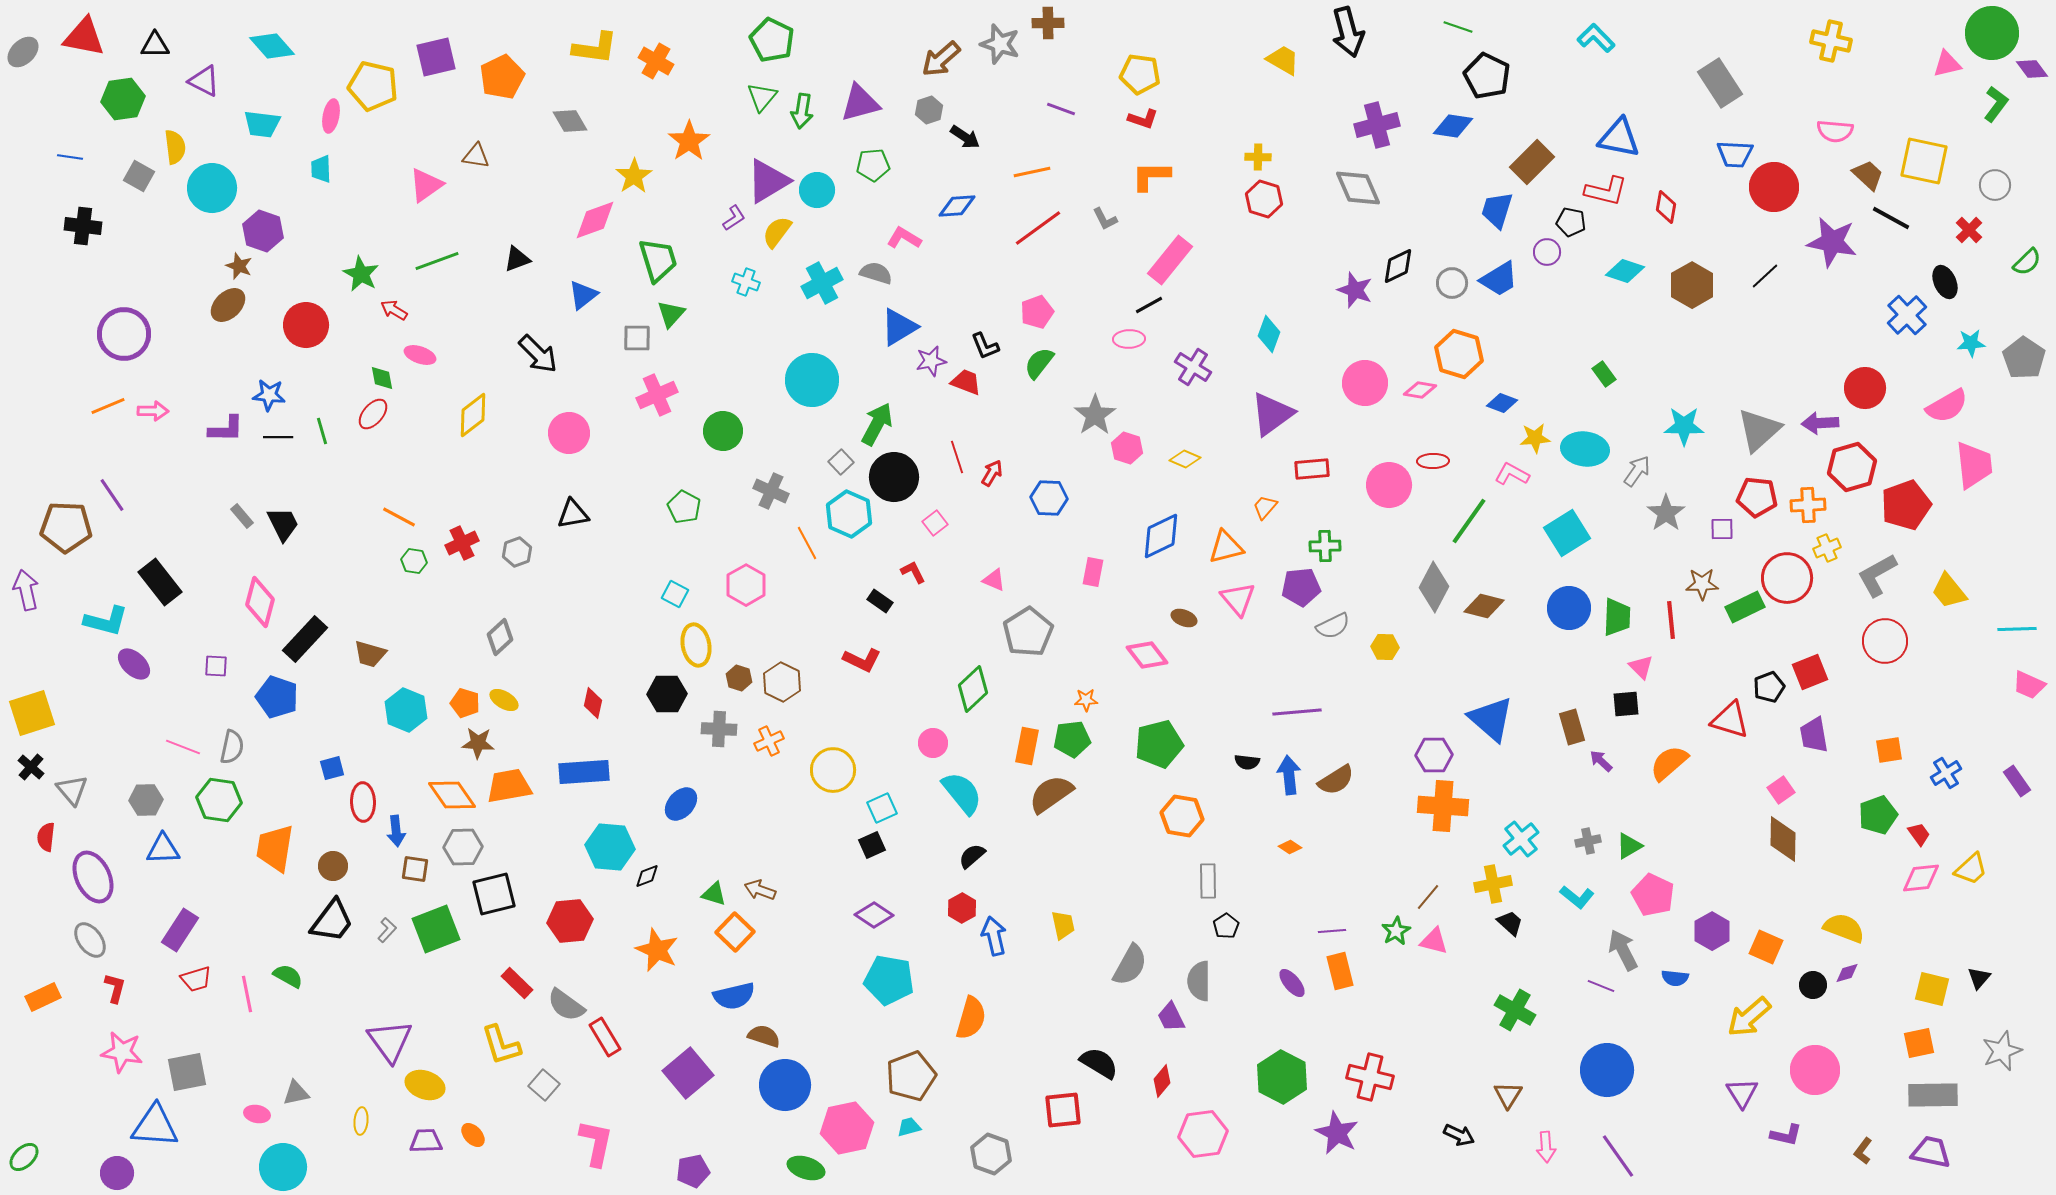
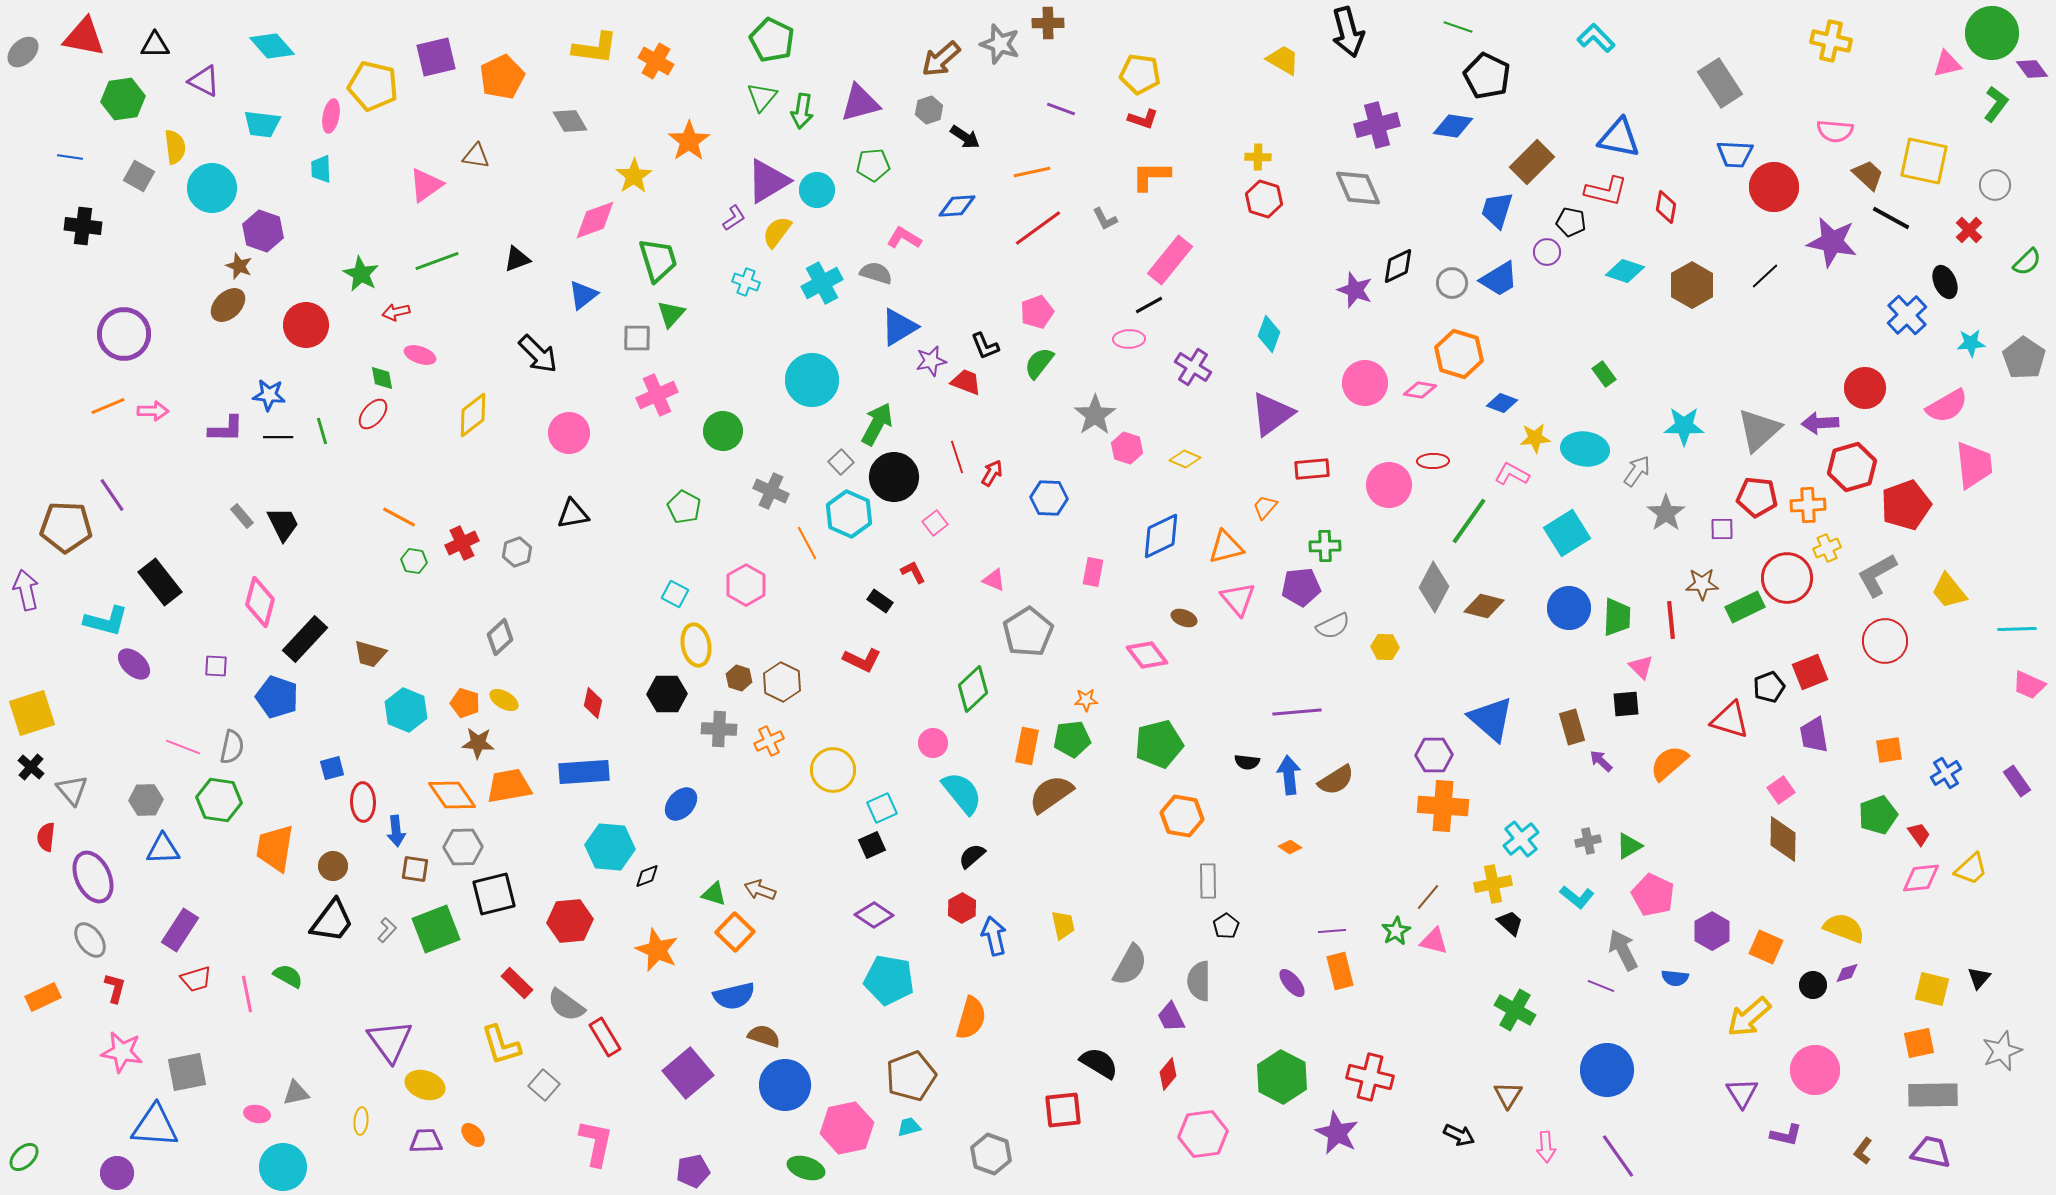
red arrow at (394, 310): moved 2 px right, 2 px down; rotated 44 degrees counterclockwise
red diamond at (1162, 1081): moved 6 px right, 7 px up
